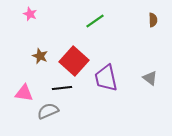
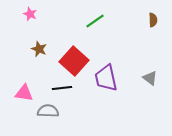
brown star: moved 1 px left, 7 px up
gray semicircle: rotated 25 degrees clockwise
